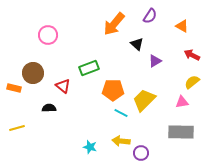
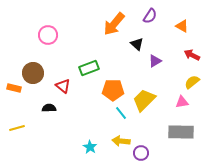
cyan line: rotated 24 degrees clockwise
cyan star: rotated 16 degrees clockwise
